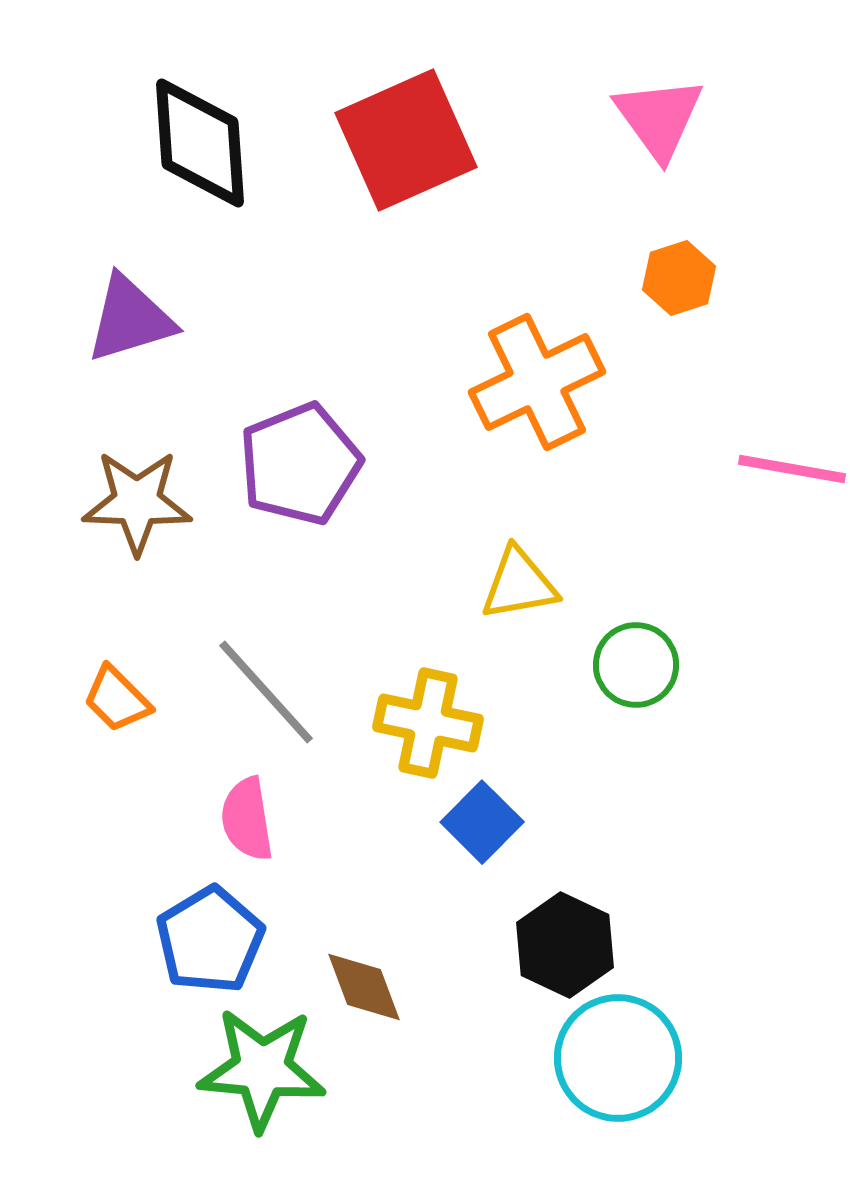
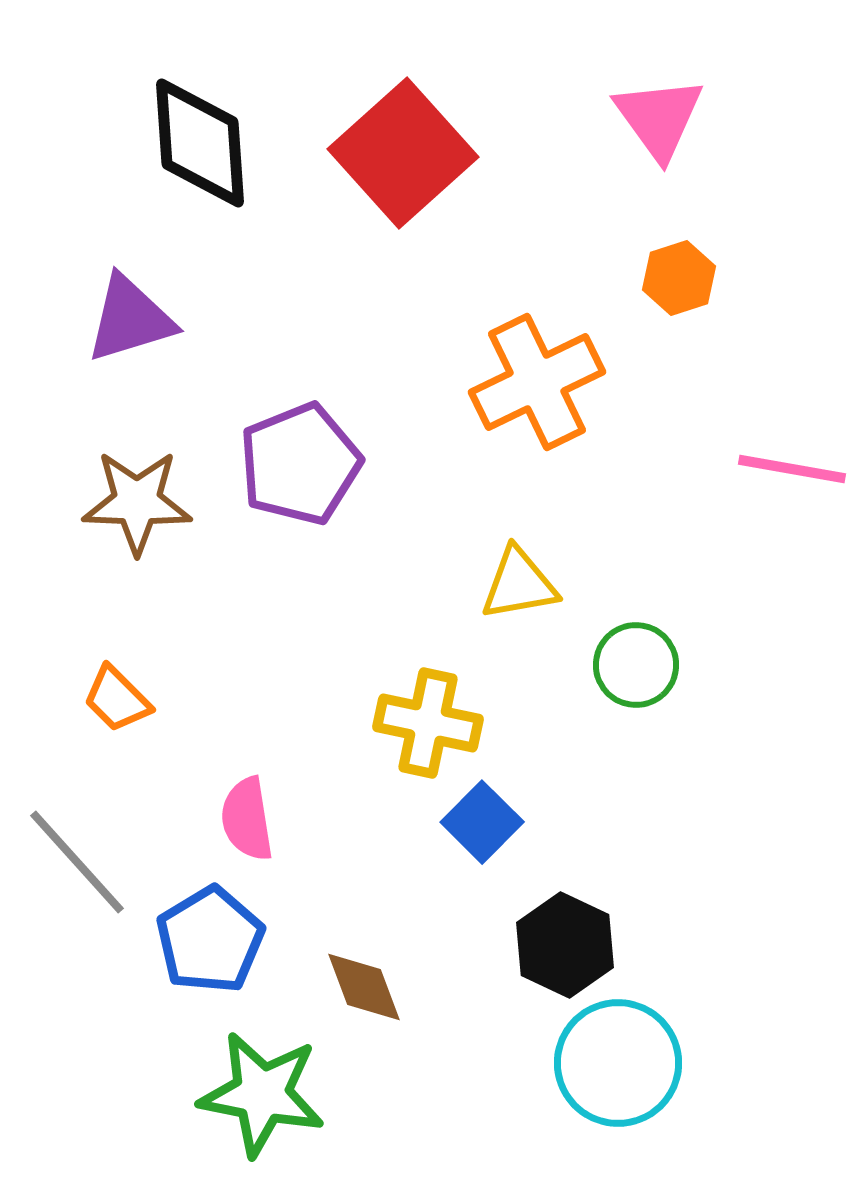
red square: moved 3 px left, 13 px down; rotated 18 degrees counterclockwise
gray line: moved 189 px left, 170 px down
cyan circle: moved 5 px down
green star: moved 25 px down; rotated 6 degrees clockwise
